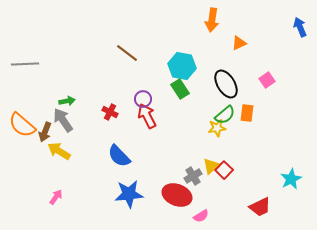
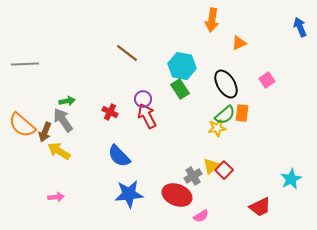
orange rectangle: moved 5 px left
pink arrow: rotated 49 degrees clockwise
